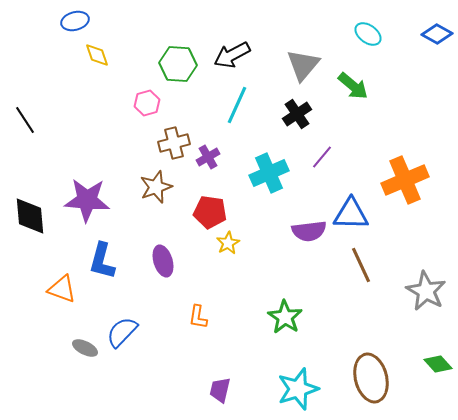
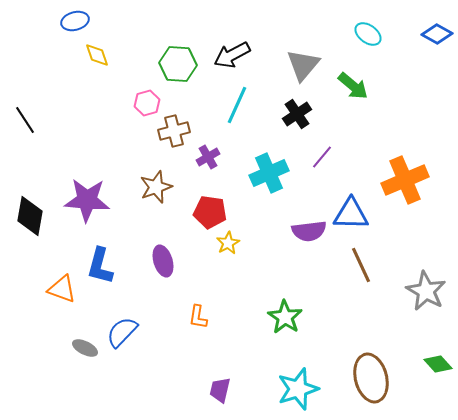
brown cross: moved 12 px up
black diamond: rotated 15 degrees clockwise
blue L-shape: moved 2 px left, 5 px down
